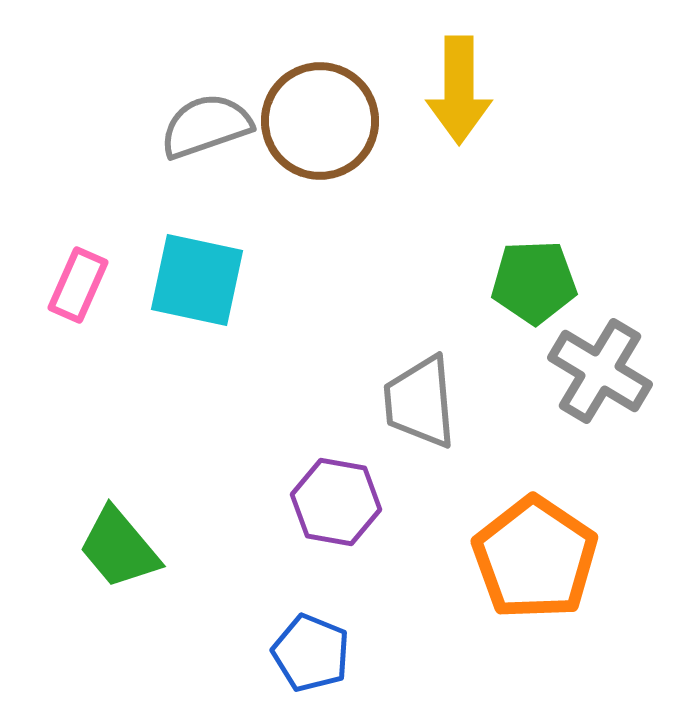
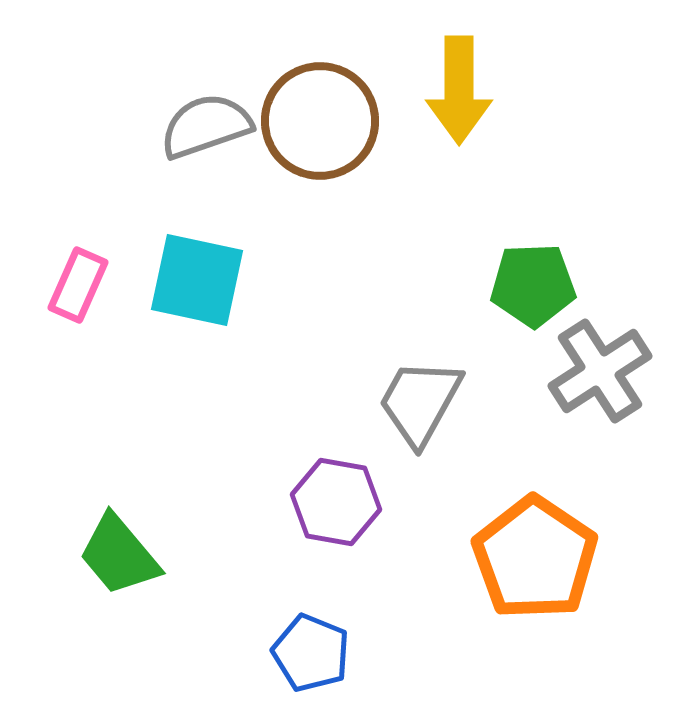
green pentagon: moved 1 px left, 3 px down
gray cross: rotated 26 degrees clockwise
gray trapezoid: rotated 34 degrees clockwise
green trapezoid: moved 7 px down
